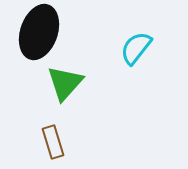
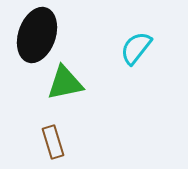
black ellipse: moved 2 px left, 3 px down
green triangle: rotated 36 degrees clockwise
